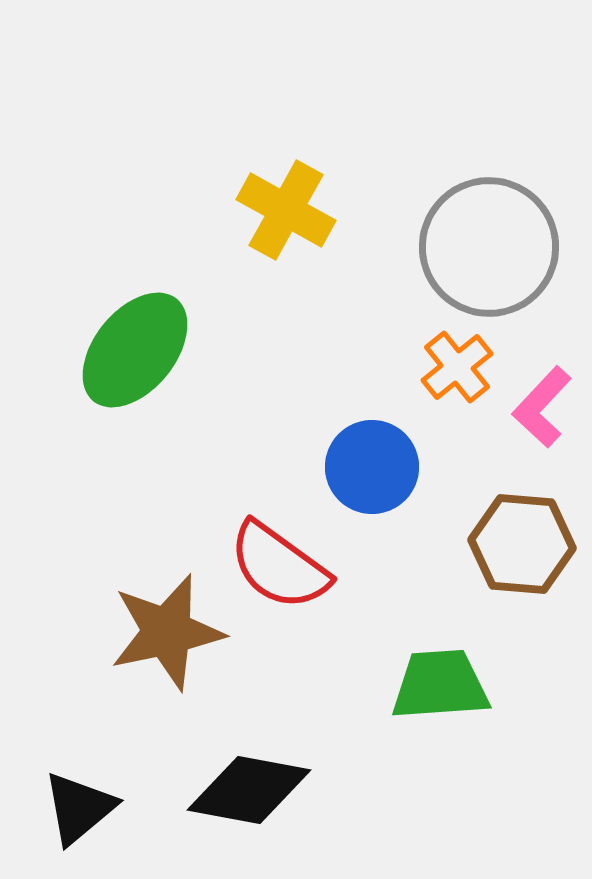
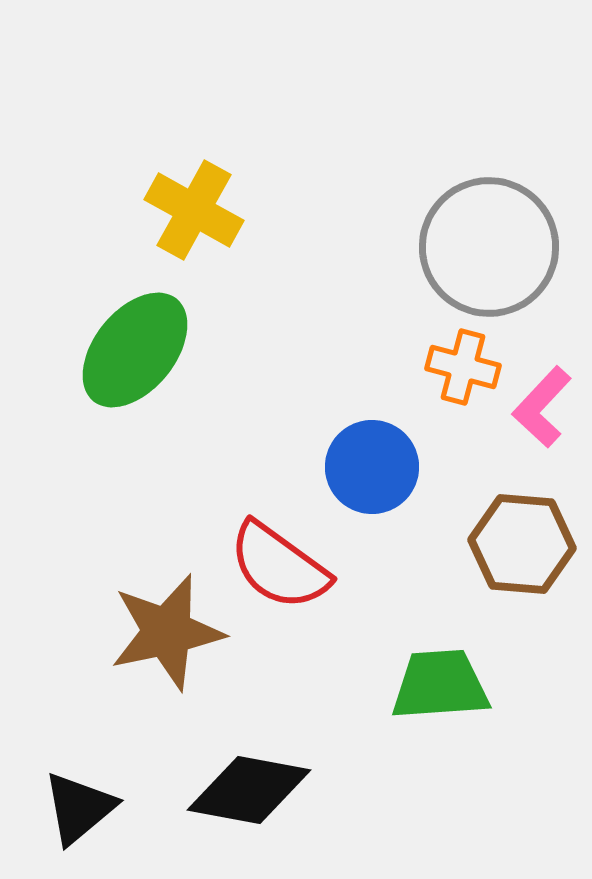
yellow cross: moved 92 px left
orange cross: moved 6 px right; rotated 36 degrees counterclockwise
